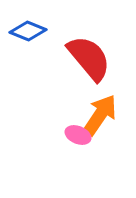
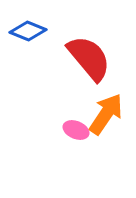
orange arrow: moved 6 px right, 1 px up
pink ellipse: moved 2 px left, 5 px up
